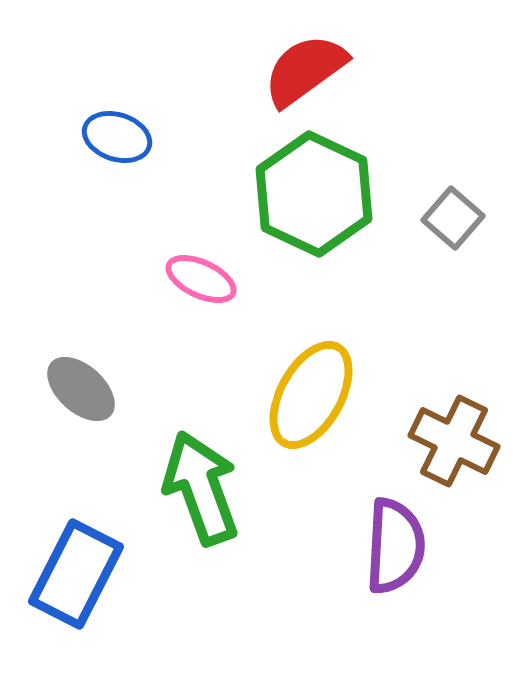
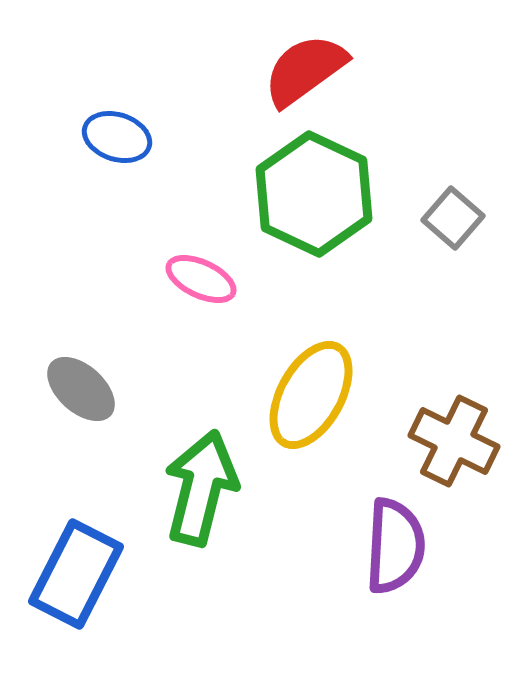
green arrow: rotated 34 degrees clockwise
